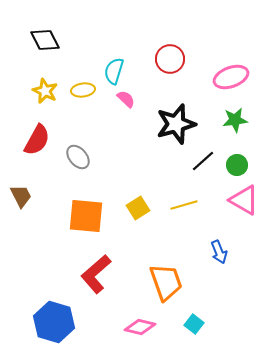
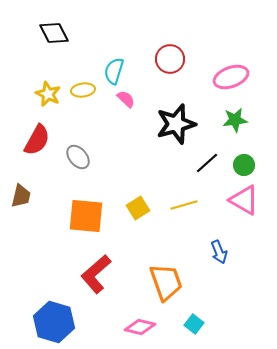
black diamond: moved 9 px right, 7 px up
yellow star: moved 3 px right, 3 px down
black line: moved 4 px right, 2 px down
green circle: moved 7 px right
brown trapezoid: rotated 40 degrees clockwise
